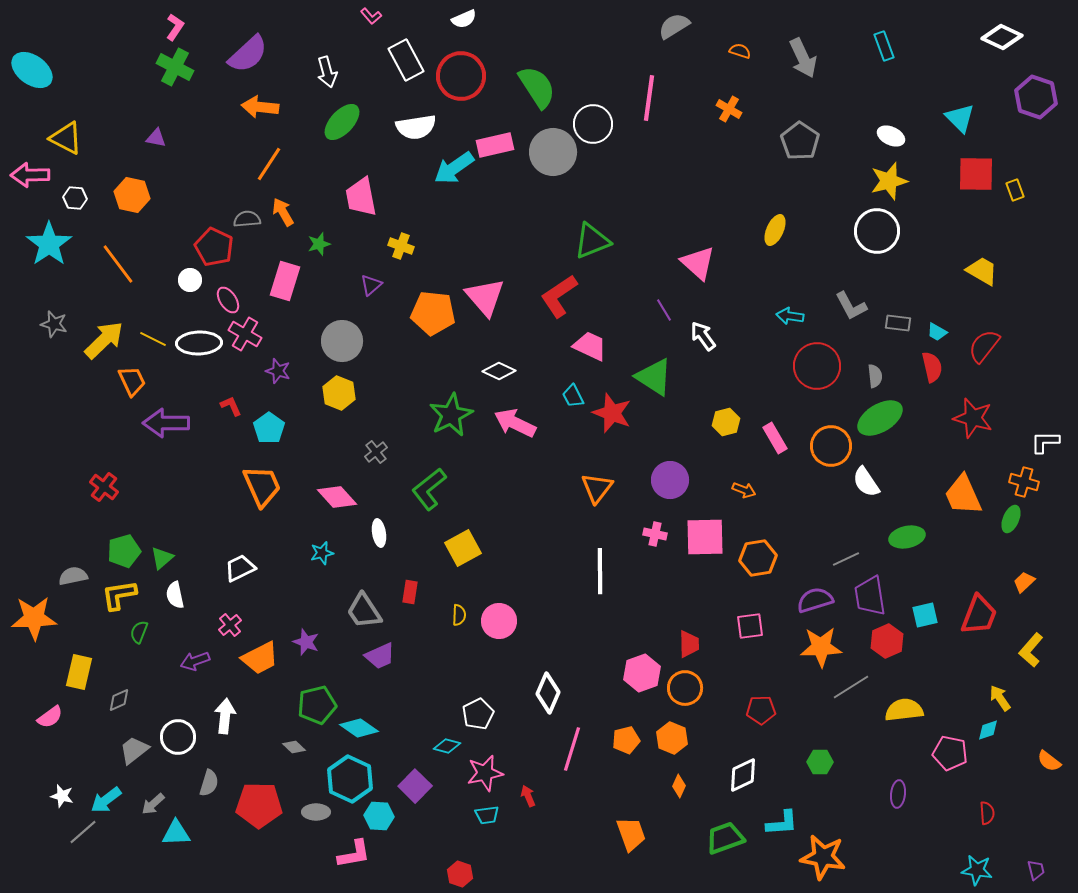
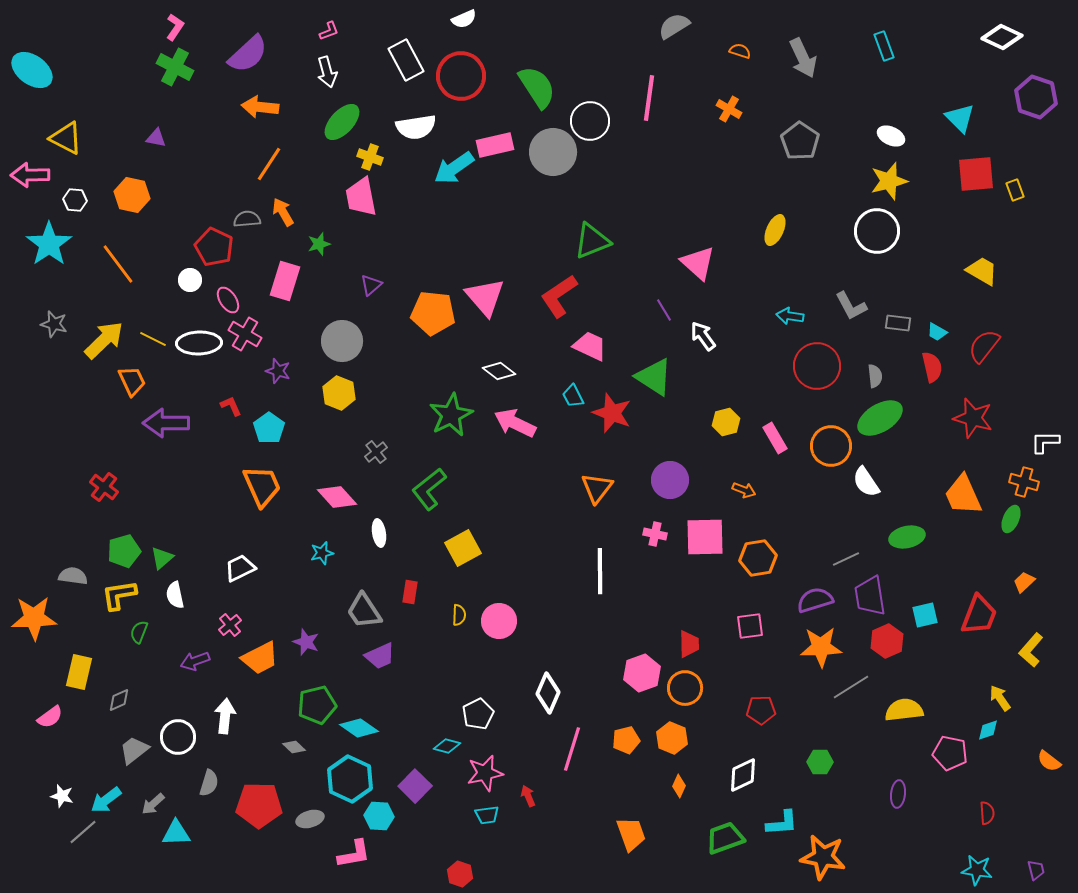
pink L-shape at (371, 16): moved 42 px left, 15 px down; rotated 70 degrees counterclockwise
white circle at (593, 124): moved 3 px left, 3 px up
red square at (976, 174): rotated 6 degrees counterclockwise
white hexagon at (75, 198): moved 2 px down
yellow cross at (401, 246): moved 31 px left, 89 px up
white diamond at (499, 371): rotated 12 degrees clockwise
gray semicircle at (73, 576): rotated 20 degrees clockwise
gray ellipse at (316, 812): moved 6 px left, 7 px down; rotated 16 degrees counterclockwise
